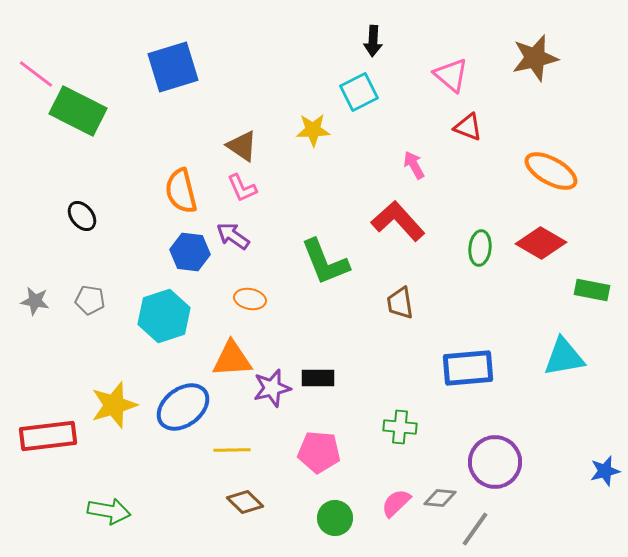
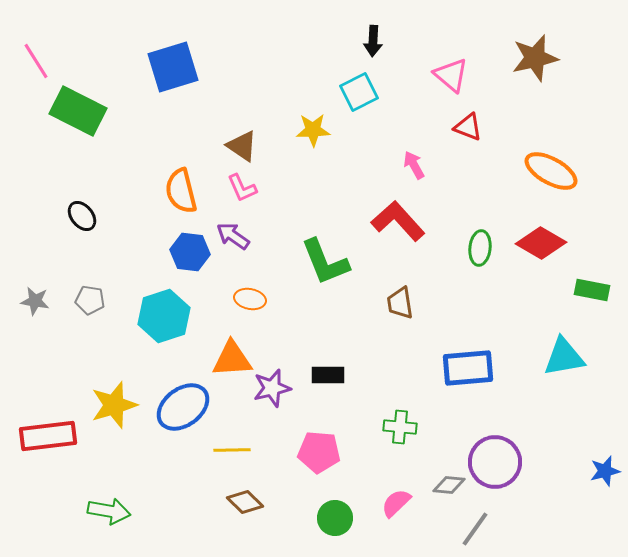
pink line at (36, 74): moved 13 px up; rotated 21 degrees clockwise
black rectangle at (318, 378): moved 10 px right, 3 px up
gray diamond at (440, 498): moved 9 px right, 13 px up
